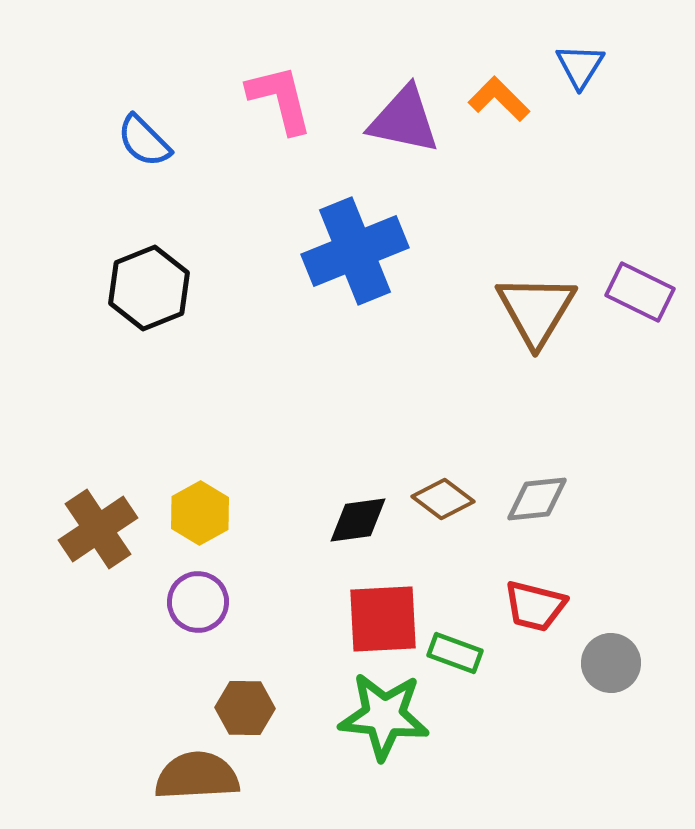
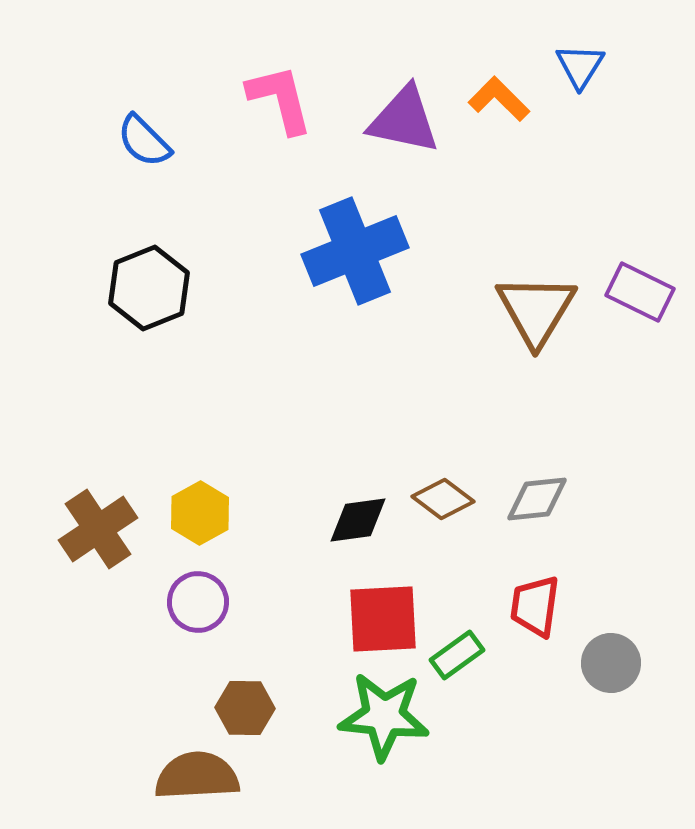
red trapezoid: rotated 84 degrees clockwise
green rectangle: moved 2 px right, 2 px down; rotated 56 degrees counterclockwise
